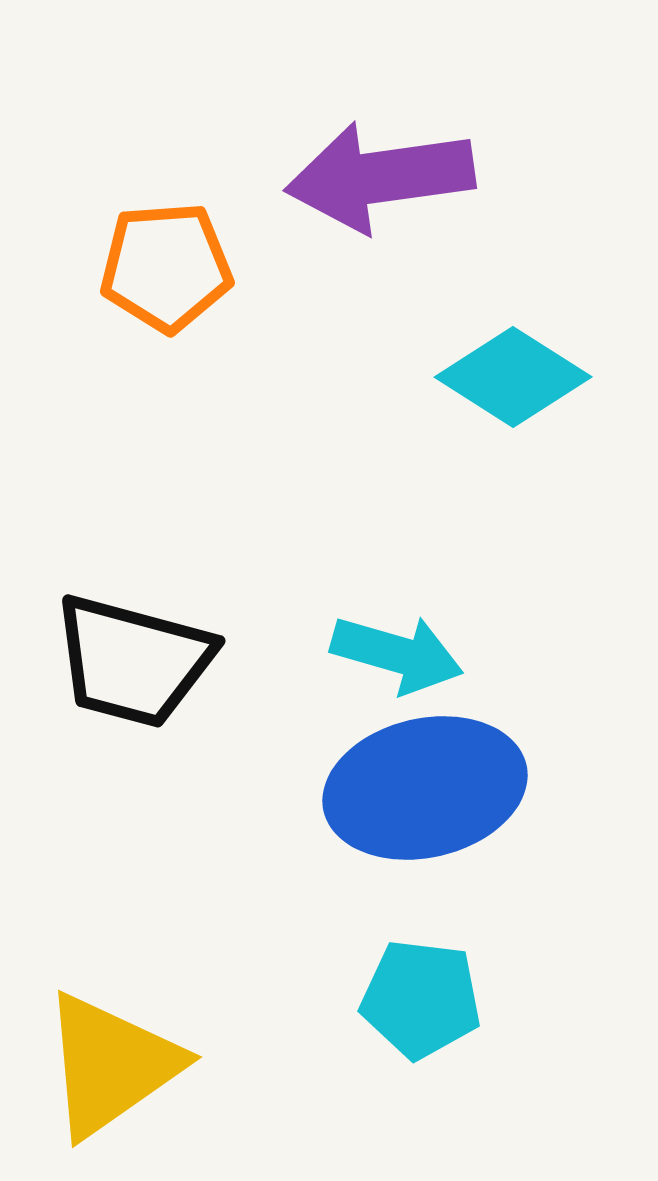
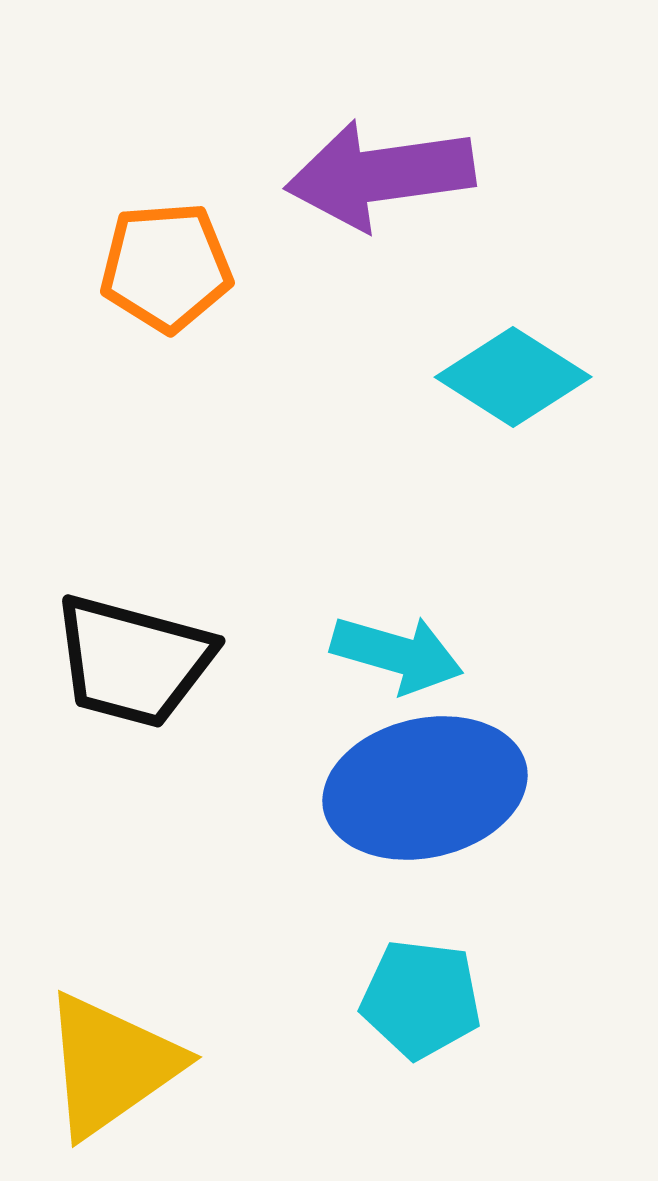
purple arrow: moved 2 px up
